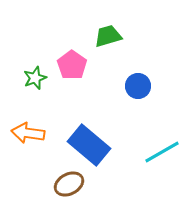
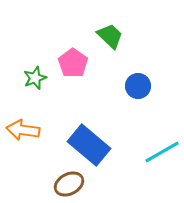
green trapezoid: moved 2 px right; rotated 60 degrees clockwise
pink pentagon: moved 1 px right, 2 px up
orange arrow: moved 5 px left, 3 px up
